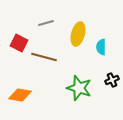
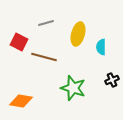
red square: moved 1 px up
green star: moved 6 px left
orange diamond: moved 1 px right, 6 px down
